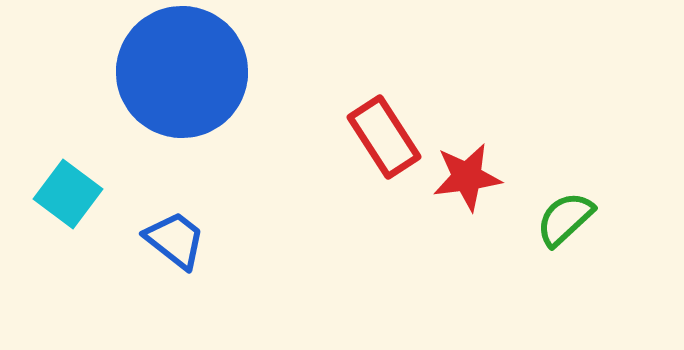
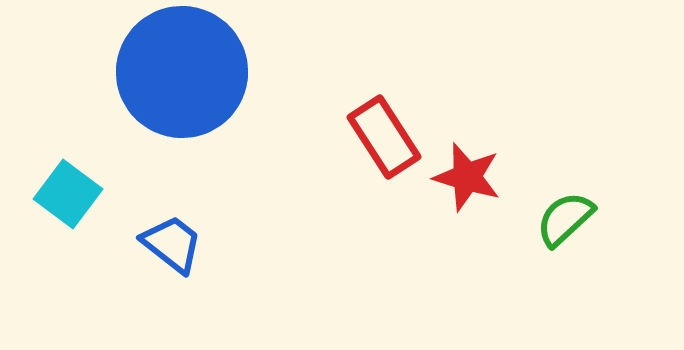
red star: rotated 24 degrees clockwise
blue trapezoid: moved 3 px left, 4 px down
